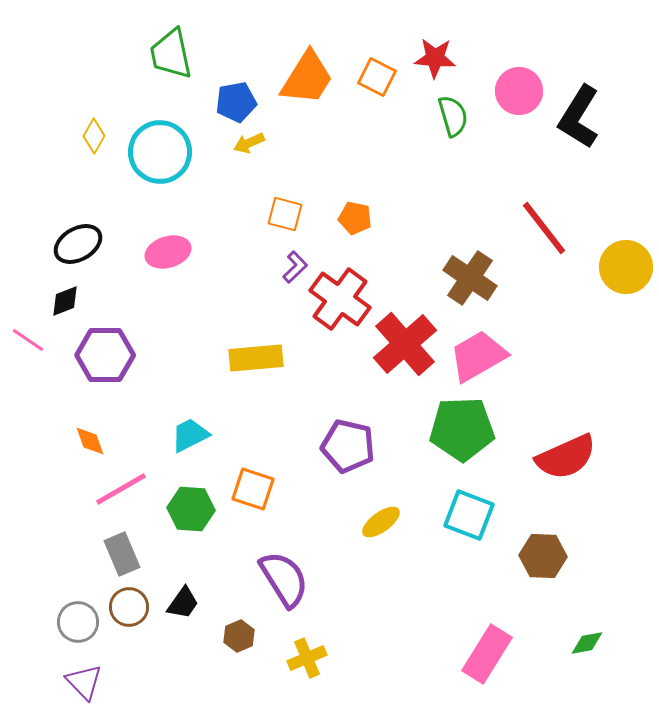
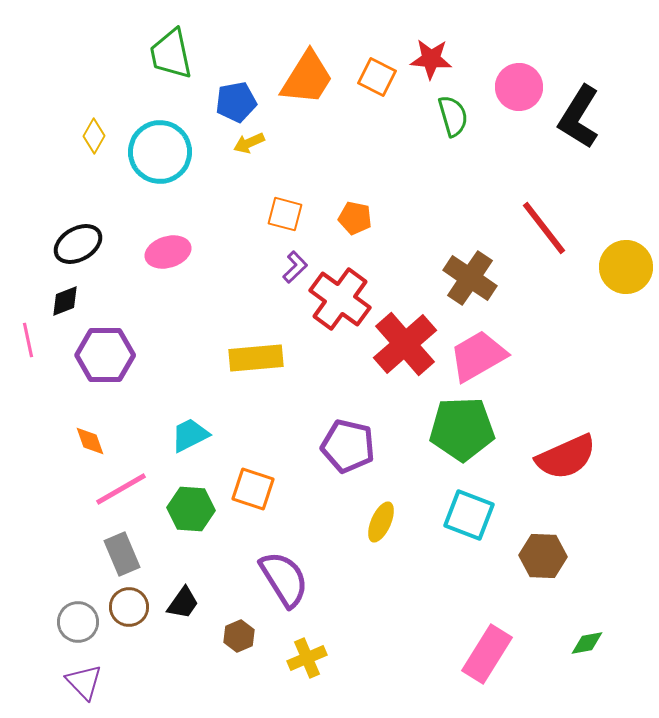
red star at (435, 58): moved 4 px left, 1 px down
pink circle at (519, 91): moved 4 px up
pink line at (28, 340): rotated 44 degrees clockwise
yellow ellipse at (381, 522): rotated 30 degrees counterclockwise
